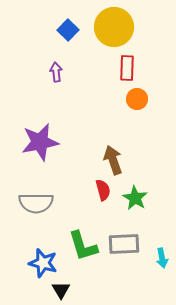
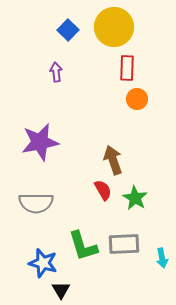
red semicircle: rotated 15 degrees counterclockwise
